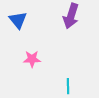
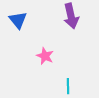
purple arrow: rotated 30 degrees counterclockwise
pink star: moved 13 px right, 3 px up; rotated 24 degrees clockwise
